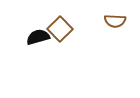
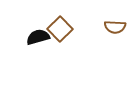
brown semicircle: moved 6 px down
